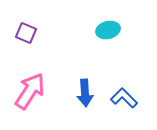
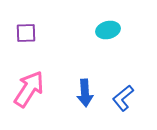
purple square: rotated 25 degrees counterclockwise
pink arrow: moved 1 px left, 2 px up
blue L-shape: moved 1 px left; rotated 84 degrees counterclockwise
